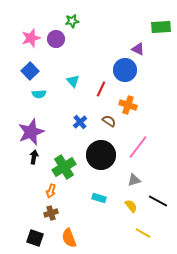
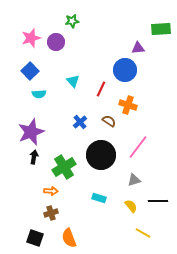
green rectangle: moved 2 px down
purple circle: moved 3 px down
purple triangle: moved 1 px up; rotated 32 degrees counterclockwise
orange arrow: rotated 104 degrees counterclockwise
black line: rotated 30 degrees counterclockwise
